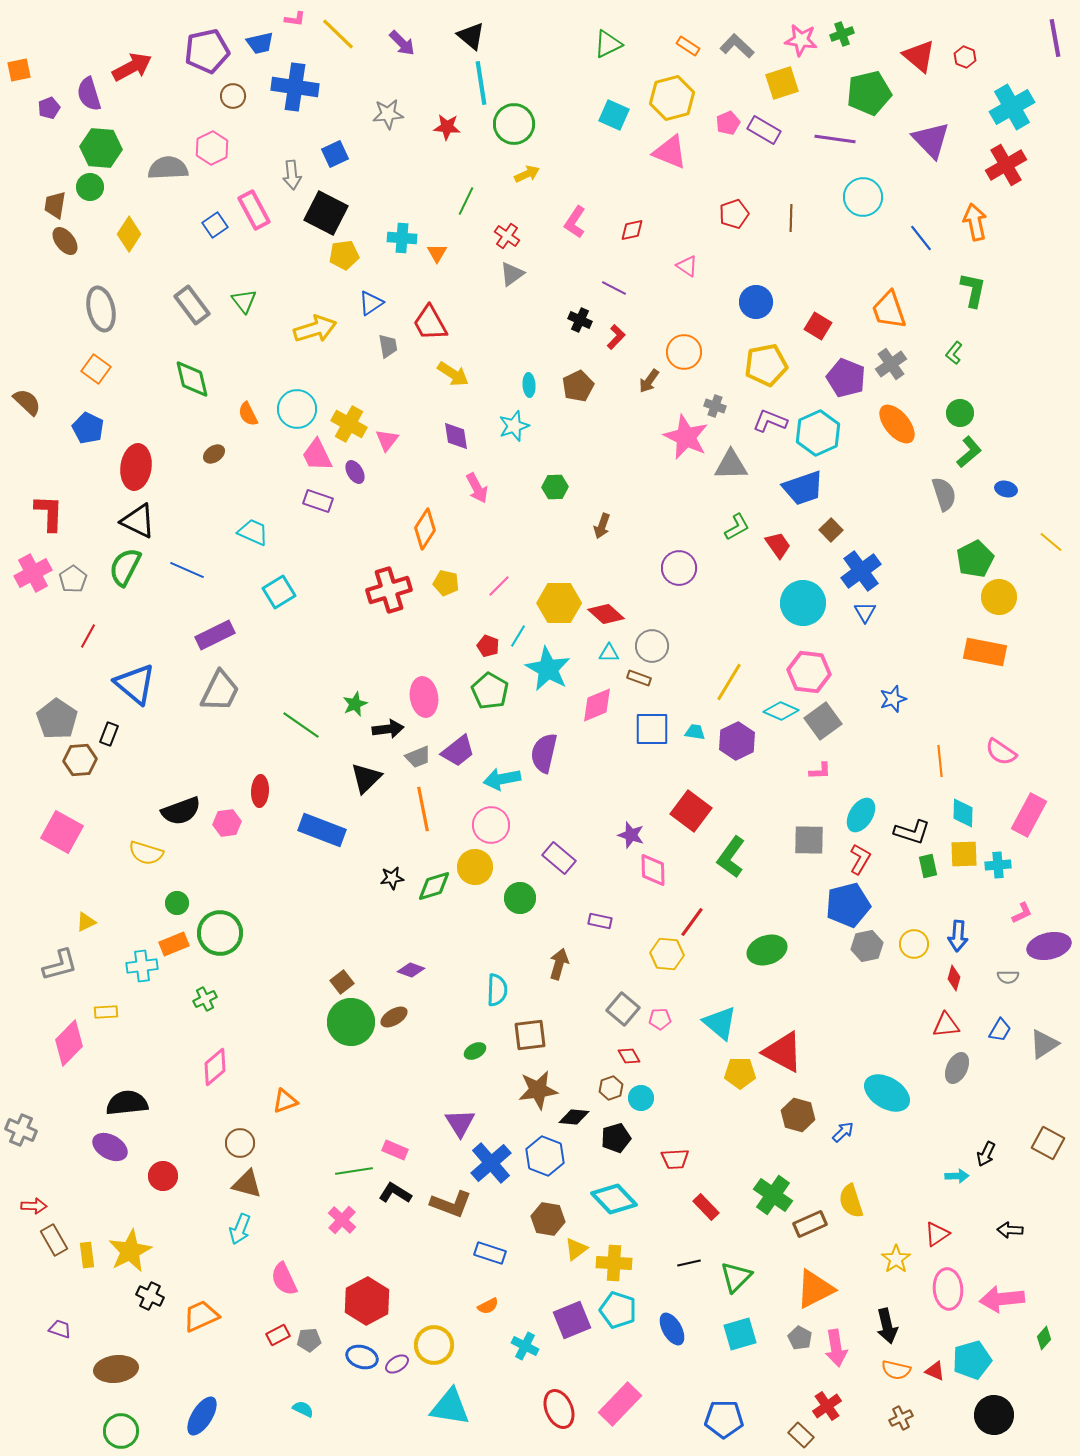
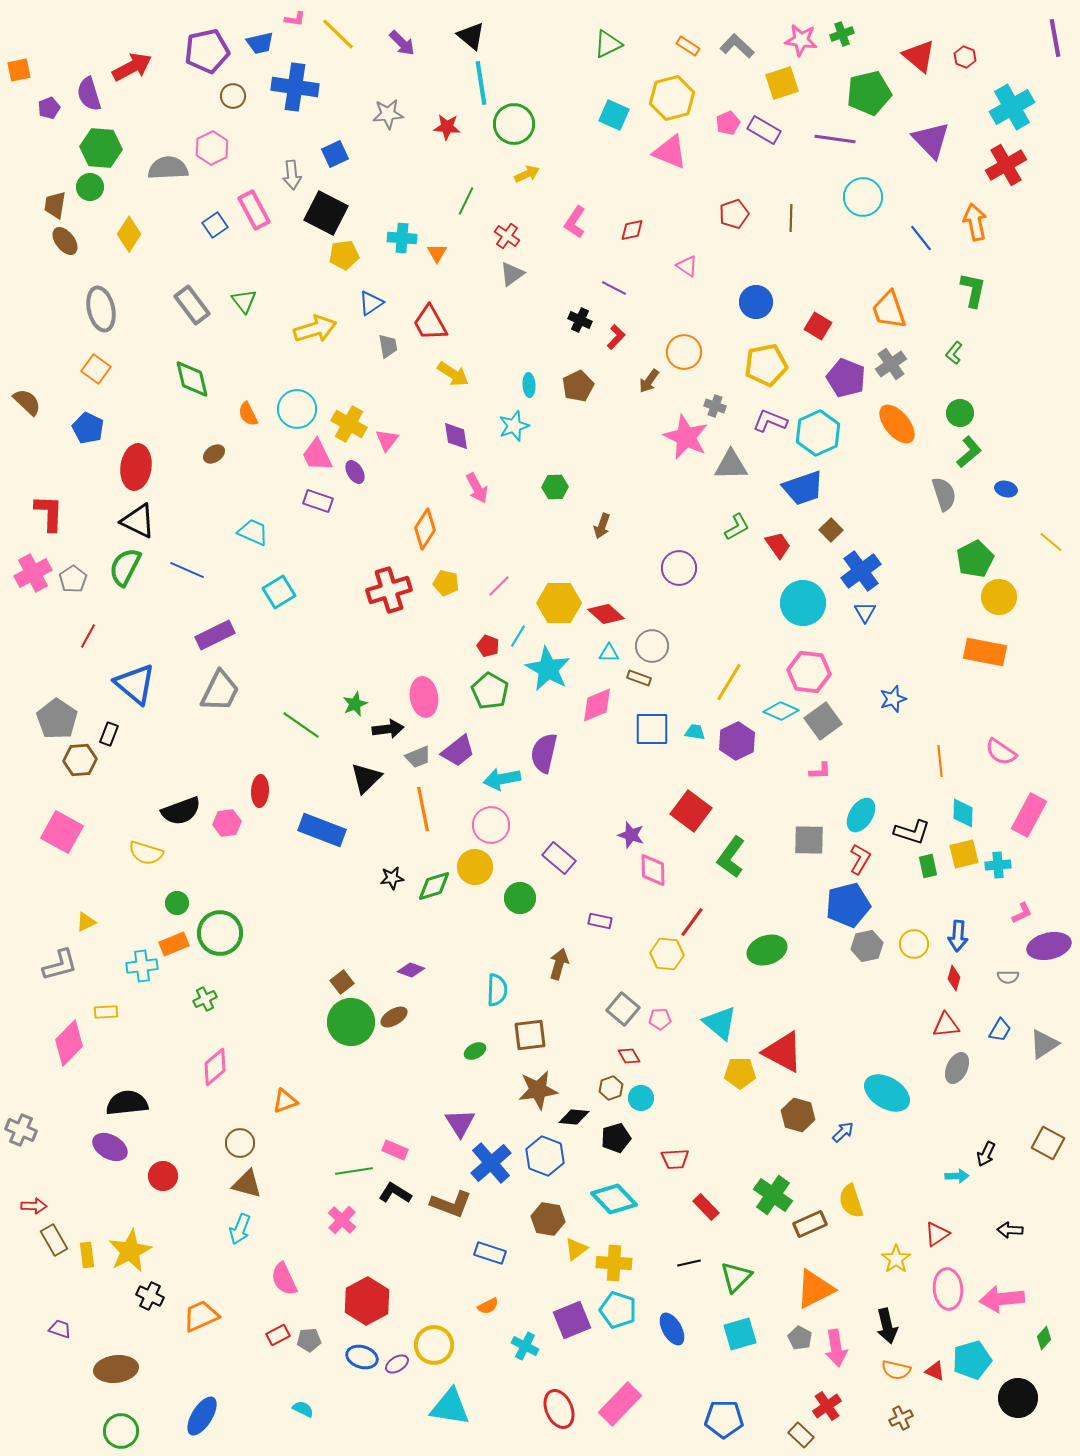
yellow square at (964, 854): rotated 12 degrees counterclockwise
black circle at (994, 1415): moved 24 px right, 17 px up
